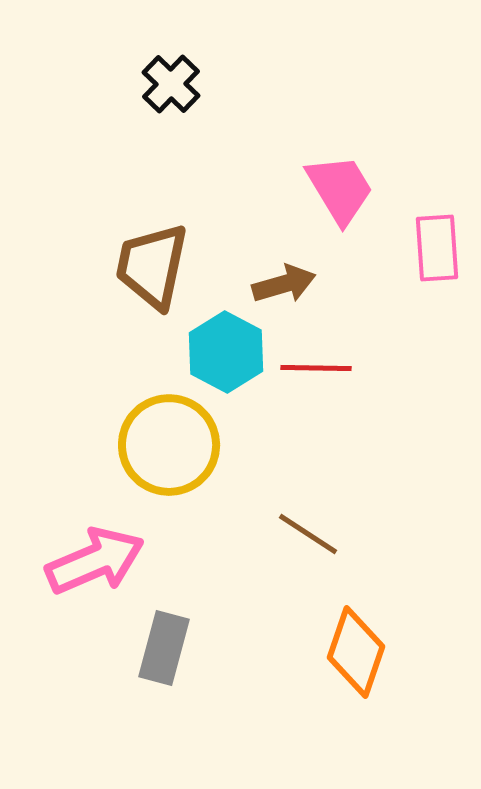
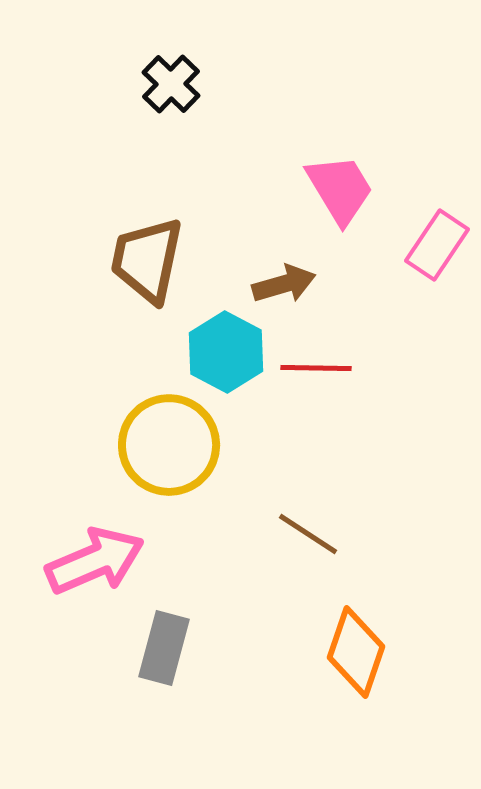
pink rectangle: moved 3 px up; rotated 38 degrees clockwise
brown trapezoid: moved 5 px left, 6 px up
